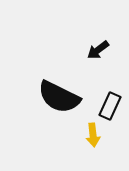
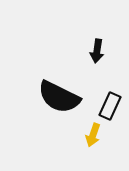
black arrow: moved 1 px left, 1 px down; rotated 45 degrees counterclockwise
yellow arrow: rotated 25 degrees clockwise
